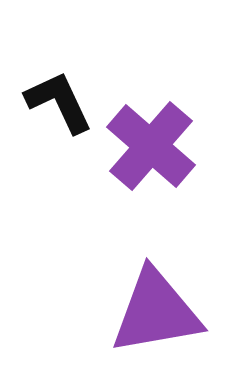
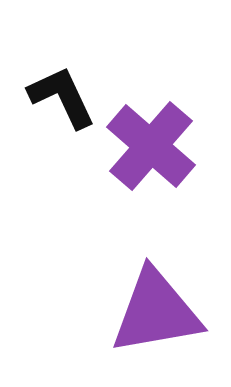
black L-shape: moved 3 px right, 5 px up
